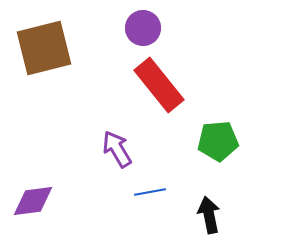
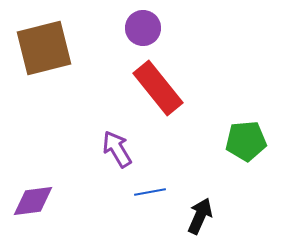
red rectangle: moved 1 px left, 3 px down
green pentagon: moved 28 px right
black arrow: moved 9 px left, 1 px down; rotated 36 degrees clockwise
